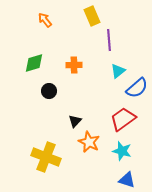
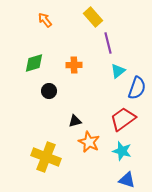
yellow rectangle: moved 1 px right, 1 px down; rotated 18 degrees counterclockwise
purple line: moved 1 px left, 3 px down; rotated 10 degrees counterclockwise
blue semicircle: rotated 30 degrees counterclockwise
black triangle: rotated 32 degrees clockwise
